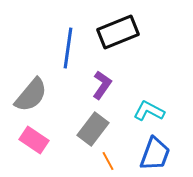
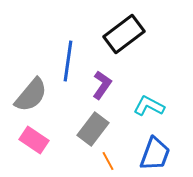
black rectangle: moved 6 px right, 2 px down; rotated 15 degrees counterclockwise
blue line: moved 13 px down
cyan L-shape: moved 5 px up
